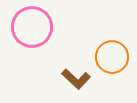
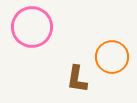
brown L-shape: moved 1 px right; rotated 56 degrees clockwise
